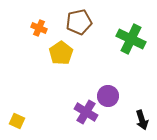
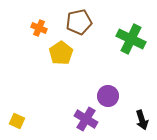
purple cross: moved 7 px down
